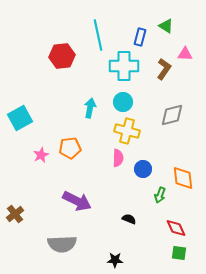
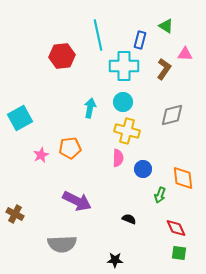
blue rectangle: moved 3 px down
brown cross: rotated 24 degrees counterclockwise
